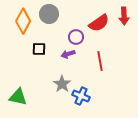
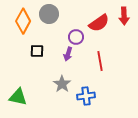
black square: moved 2 px left, 2 px down
purple arrow: rotated 56 degrees counterclockwise
blue cross: moved 5 px right; rotated 30 degrees counterclockwise
